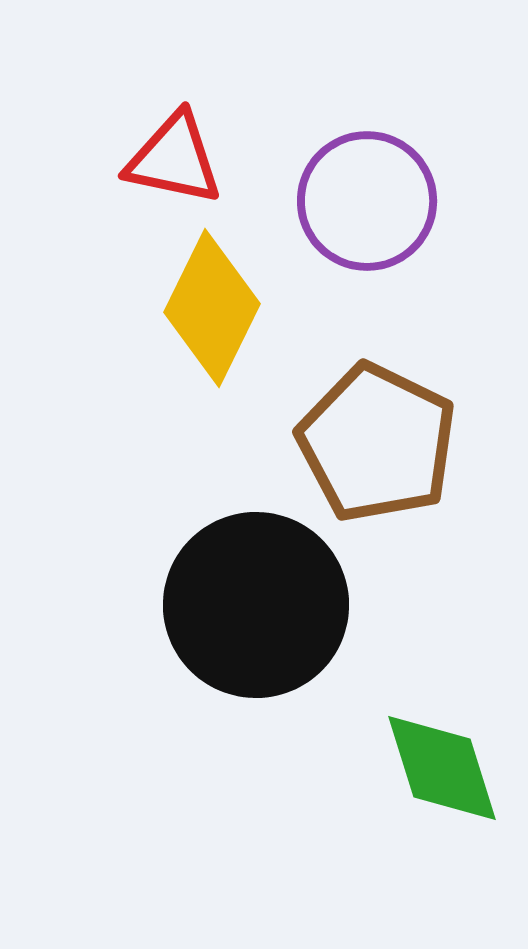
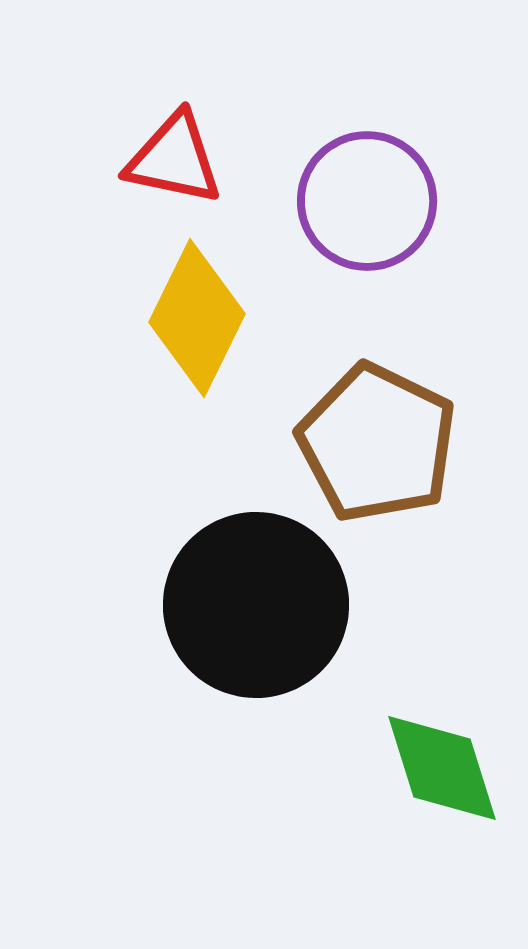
yellow diamond: moved 15 px left, 10 px down
